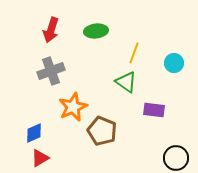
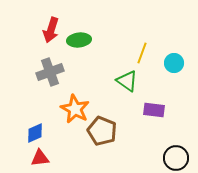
green ellipse: moved 17 px left, 9 px down
yellow line: moved 8 px right
gray cross: moved 1 px left, 1 px down
green triangle: moved 1 px right, 1 px up
orange star: moved 2 px right, 2 px down; rotated 20 degrees counterclockwise
blue diamond: moved 1 px right
red triangle: rotated 24 degrees clockwise
